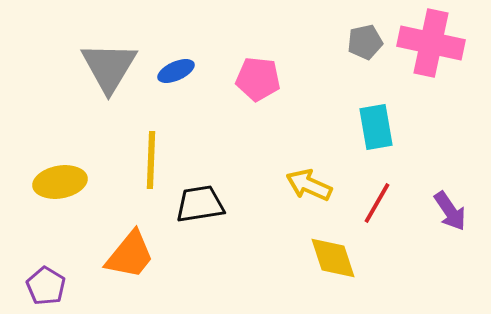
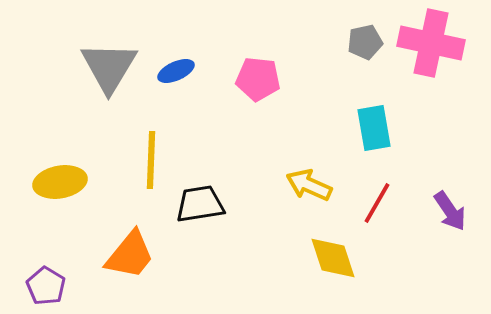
cyan rectangle: moved 2 px left, 1 px down
